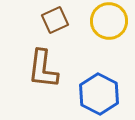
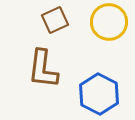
yellow circle: moved 1 px down
